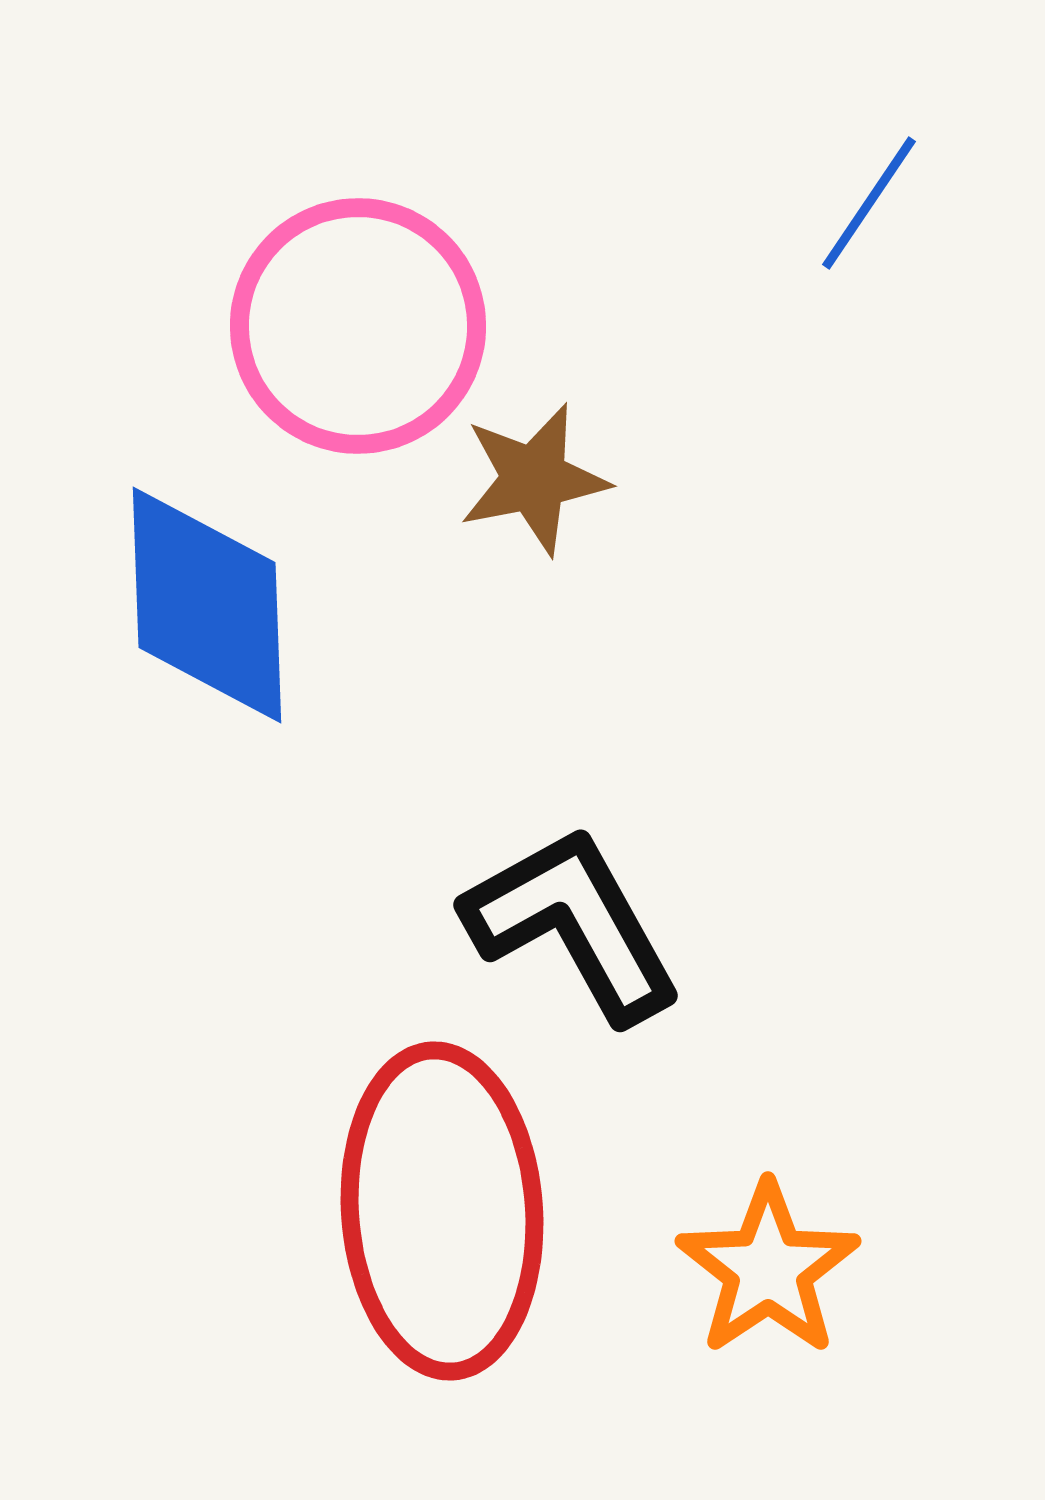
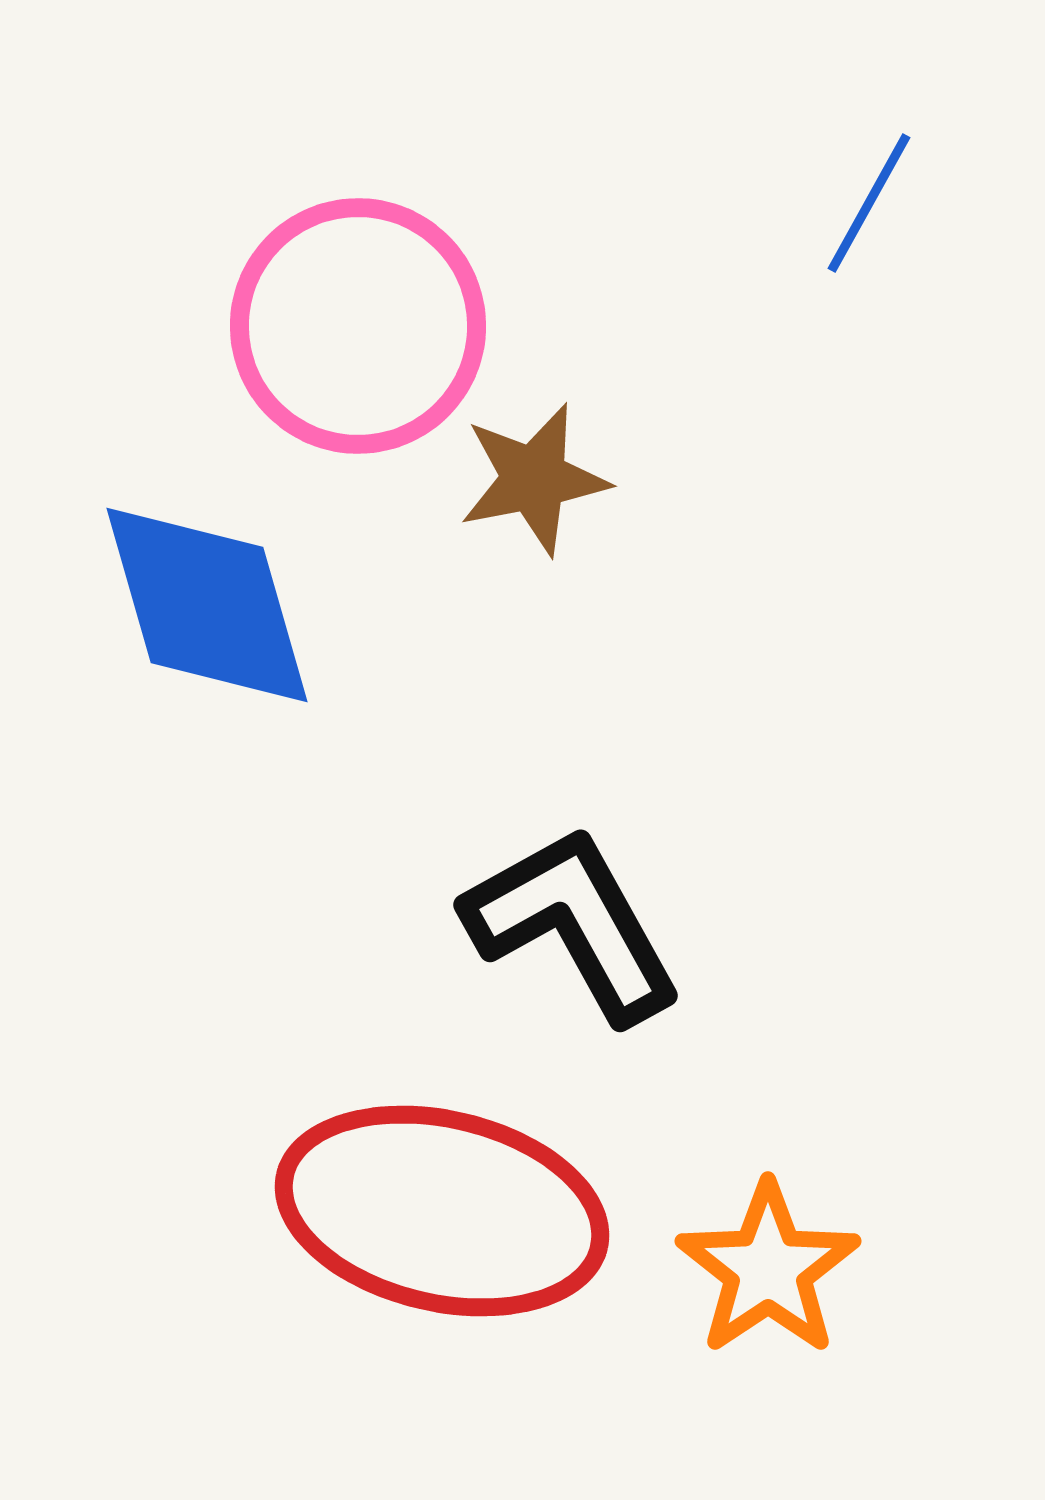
blue line: rotated 5 degrees counterclockwise
blue diamond: rotated 14 degrees counterclockwise
red ellipse: rotated 73 degrees counterclockwise
